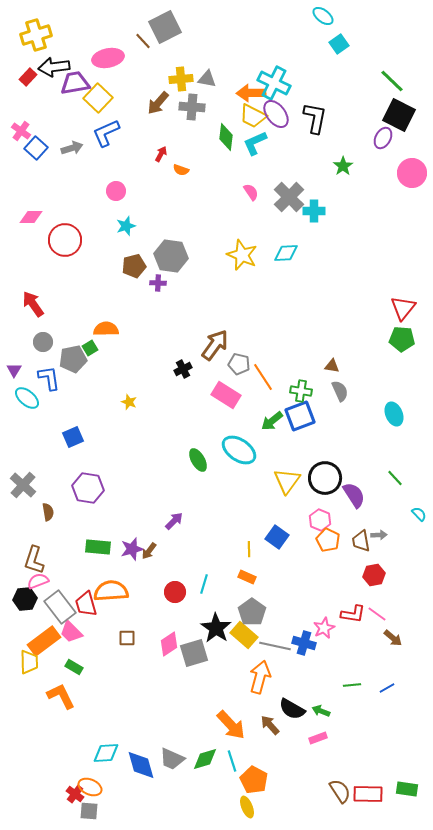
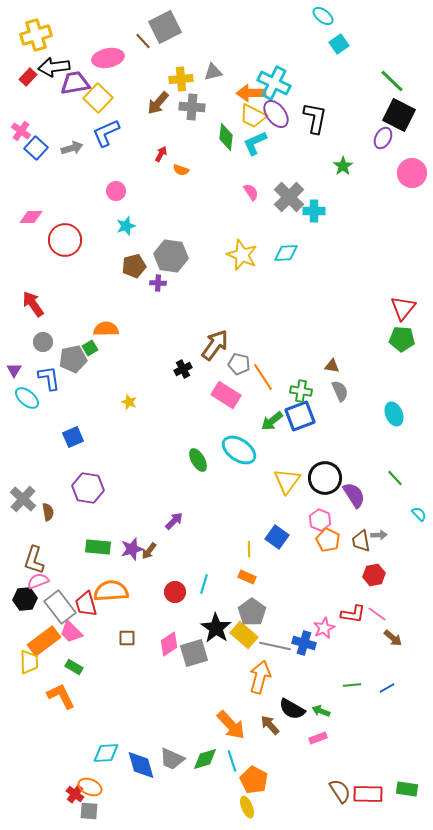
gray triangle at (207, 79): moved 6 px right, 7 px up; rotated 24 degrees counterclockwise
gray cross at (23, 485): moved 14 px down
